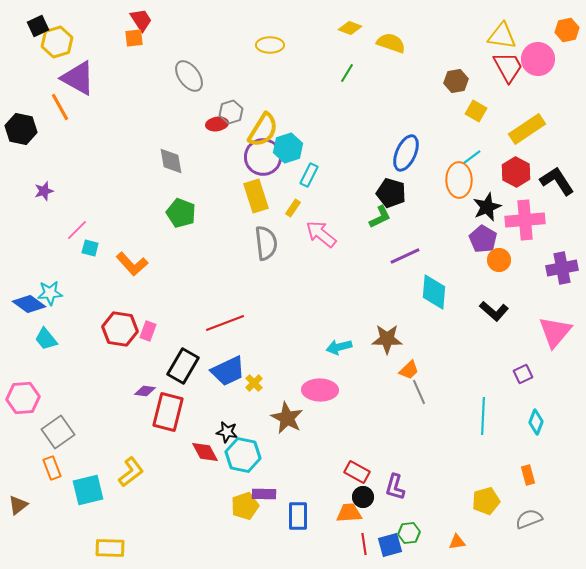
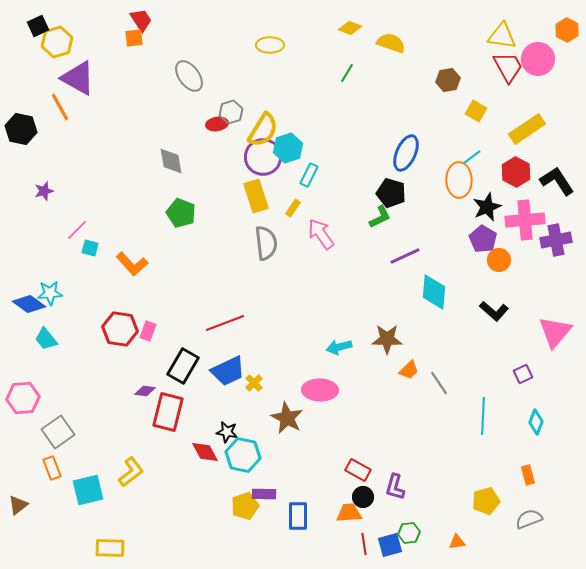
orange hexagon at (567, 30): rotated 20 degrees counterclockwise
brown hexagon at (456, 81): moved 8 px left, 1 px up
pink arrow at (321, 234): rotated 16 degrees clockwise
purple cross at (562, 268): moved 6 px left, 28 px up
gray line at (419, 392): moved 20 px right, 9 px up; rotated 10 degrees counterclockwise
red rectangle at (357, 472): moved 1 px right, 2 px up
